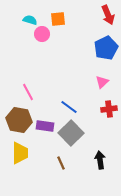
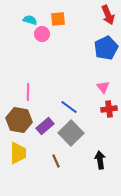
pink triangle: moved 1 px right, 5 px down; rotated 24 degrees counterclockwise
pink line: rotated 30 degrees clockwise
purple rectangle: rotated 48 degrees counterclockwise
yellow trapezoid: moved 2 px left
brown line: moved 5 px left, 2 px up
